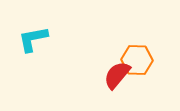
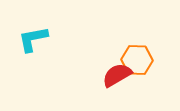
red semicircle: rotated 20 degrees clockwise
